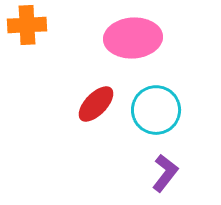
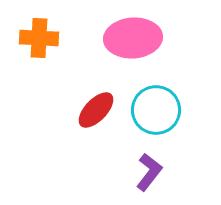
orange cross: moved 12 px right, 13 px down; rotated 6 degrees clockwise
red ellipse: moved 6 px down
purple L-shape: moved 16 px left, 1 px up
